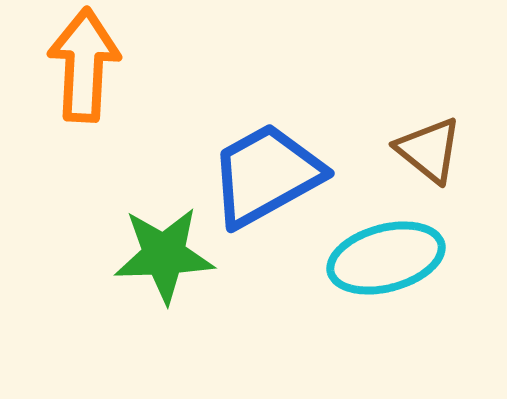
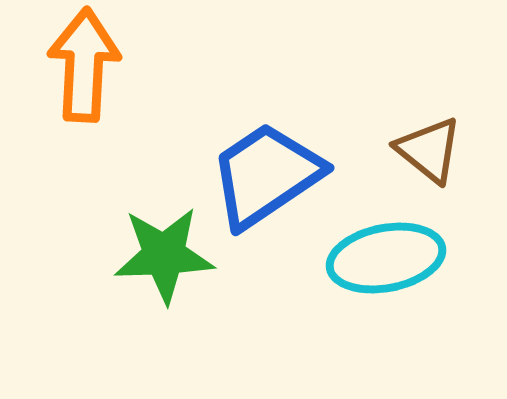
blue trapezoid: rotated 5 degrees counterclockwise
cyan ellipse: rotated 4 degrees clockwise
